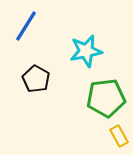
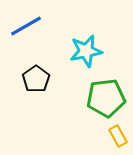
blue line: rotated 28 degrees clockwise
black pentagon: rotated 8 degrees clockwise
yellow rectangle: moved 1 px left
